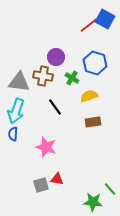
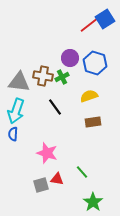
blue square: rotated 30 degrees clockwise
purple circle: moved 14 px right, 1 px down
green cross: moved 10 px left, 1 px up; rotated 32 degrees clockwise
pink star: moved 1 px right, 6 px down
green line: moved 28 px left, 17 px up
green star: rotated 30 degrees clockwise
